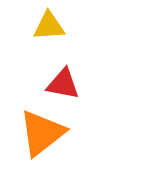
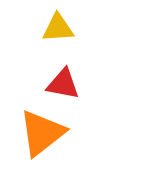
yellow triangle: moved 9 px right, 2 px down
